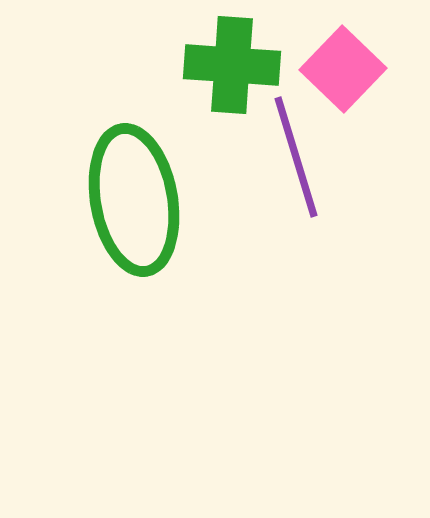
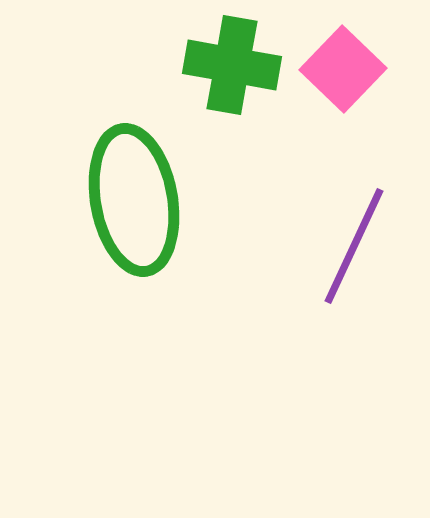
green cross: rotated 6 degrees clockwise
purple line: moved 58 px right, 89 px down; rotated 42 degrees clockwise
